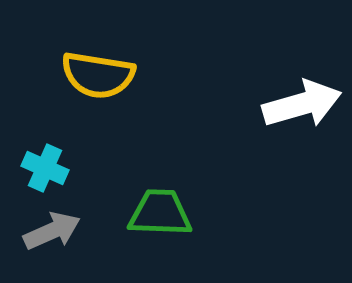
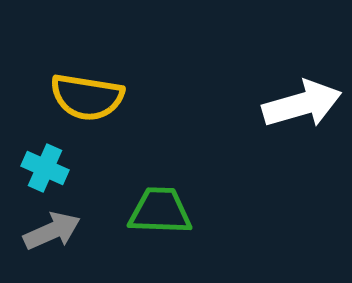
yellow semicircle: moved 11 px left, 22 px down
green trapezoid: moved 2 px up
